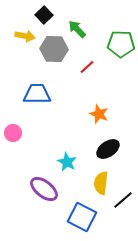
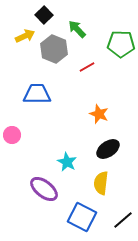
yellow arrow: rotated 36 degrees counterclockwise
gray hexagon: rotated 20 degrees clockwise
red line: rotated 14 degrees clockwise
pink circle: moved 1 px left, 2 px down
black line: moved 20 px down
